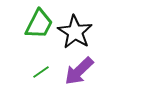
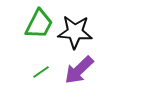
black star: rotated 28 degrees counterclockwise
purple arrow: moved 1 px up
